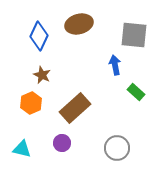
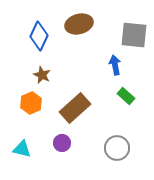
green rectangle: moved 10 px left, 4 px down
